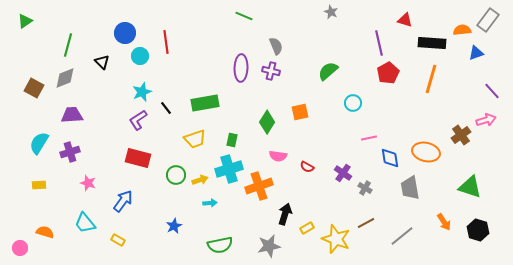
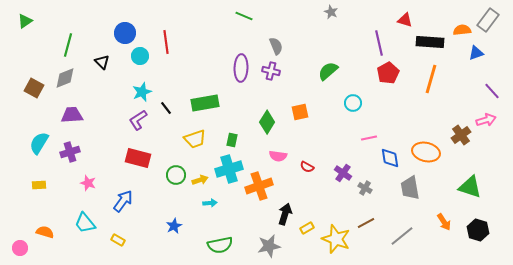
black rectangle at (432, 43): moved 2 px left, 1 px up
